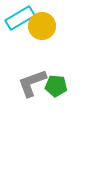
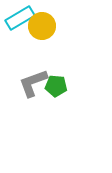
gray L-shape: moved 1 px right
